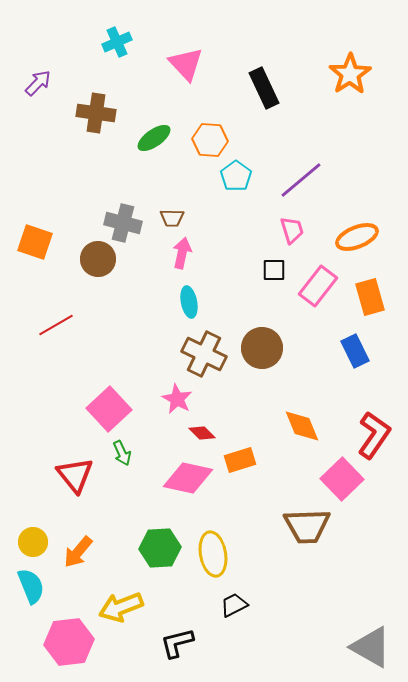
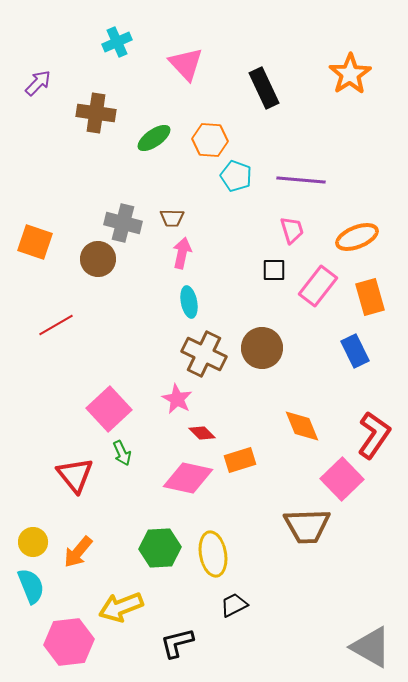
cyan pentagon at (236, 176): rotated 16 degrees counterclockwise
purple line at (301, 180): rotated 45 degrees clockwise
